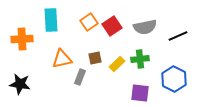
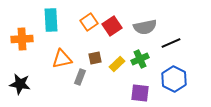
black line: moved 7 px left, 7 px down
green cross: rotated 18 degrees counterclockwise
